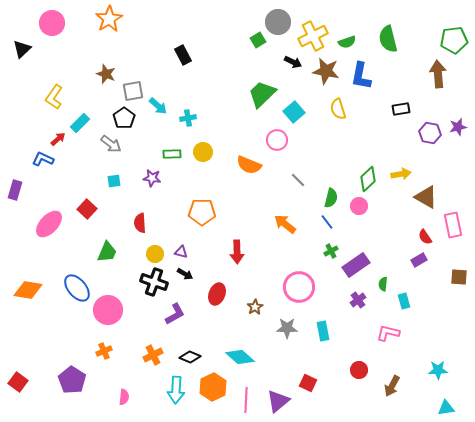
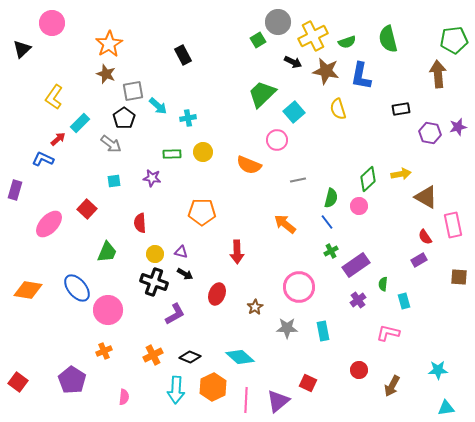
orange star at (109, 19): moved 25 px down
gray line at (298, 180): rotated 56 degrees counterclockwise
